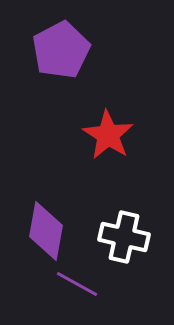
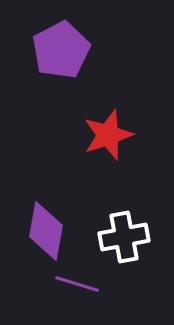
red star: rotated 21 degrees clockwise
white cross: rotated 24 degrees counterclockwise
purple line: rotated 12 degrees counterclockwise
